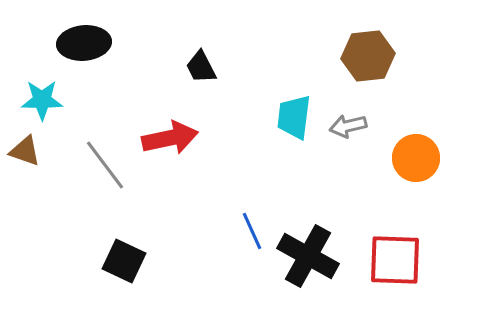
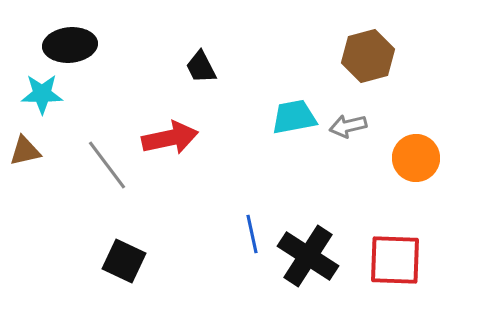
black ellipse: moved 14 px left, 2 px down
brown hexagon: rotated 9 degrees counterclockwise
cyan star: moved 6 px up
cyan trapezoid: rotated 72 degrees clockwise
brown triangle: rotated 32 degrees counterclockwise
gray line: moved 2 px right
blue line: moved 3 px down; rotated 12 degrees clockwise
black cross: rotated 4 degrees clockwise
